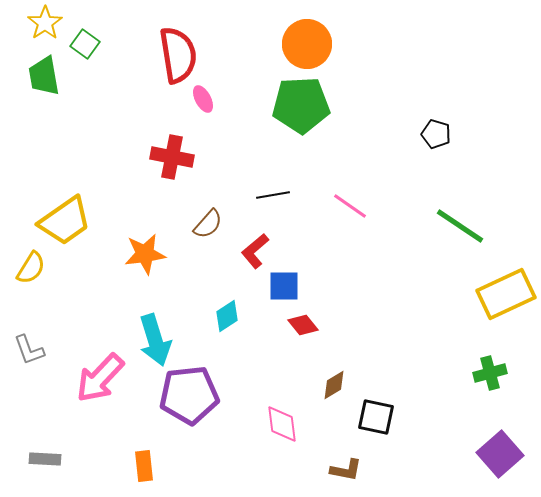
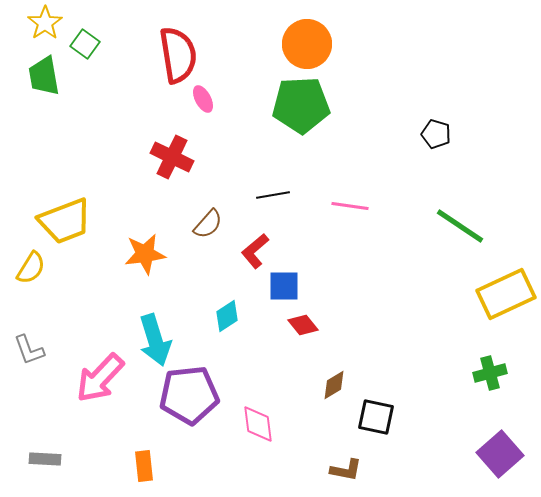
red cross: rotated 15 degrees clockwise
pink line: rotated 27 degrees counterclockwise
yellow trapezoid: rotated 14 degrees clockwise
pink diamond: moved 24 px left
